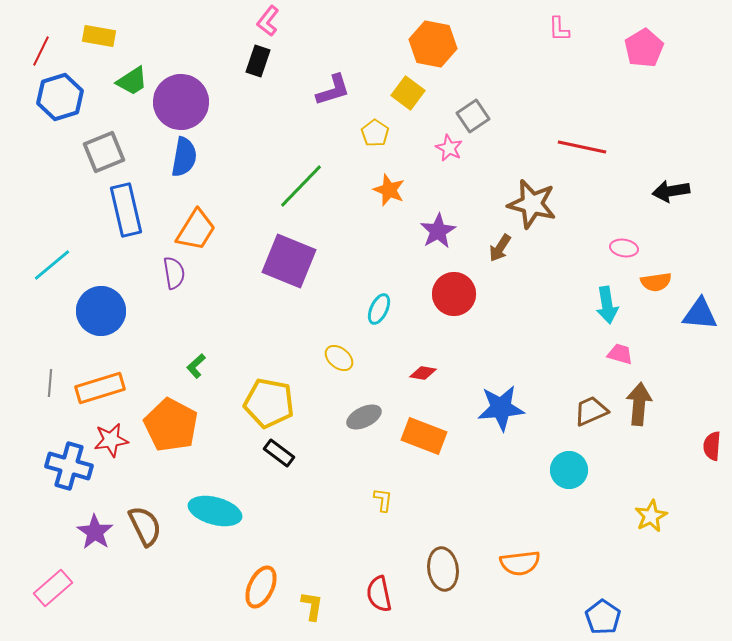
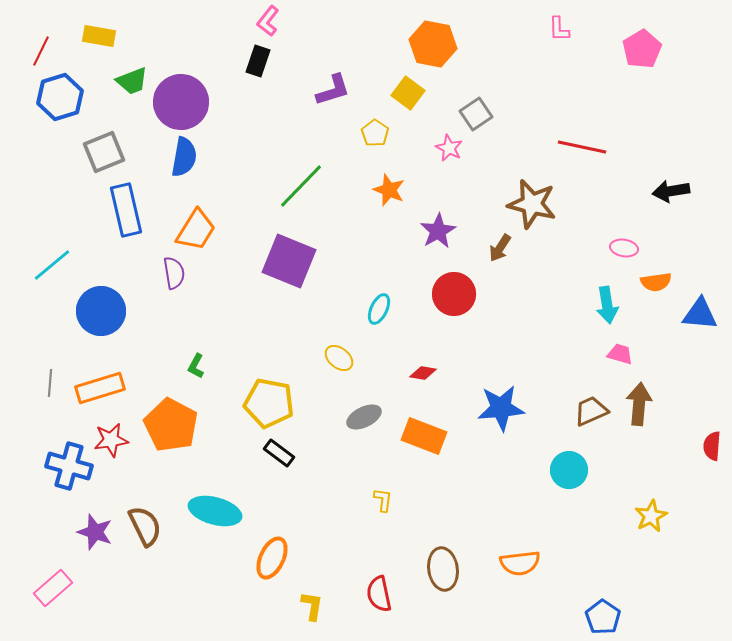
pink pentagon at (644, 48): moved 2 px left, 1 px down
green trapezoid at (132, 81): rotated 12 degrees clockwise
gray square at (473, 116): moved 3 px right, 2 px up
green L-shape at (196, 366): rotated 20 degrees counterclockwise
purple star at (95, 532): rotated 15 degrees counterclockwise
orange ellipse at (261, 587): moved 11 px right, 29 px up
